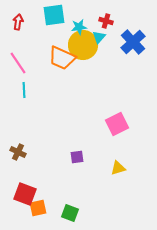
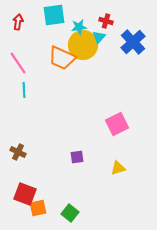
green square: rotated 18 degrees clockwise
